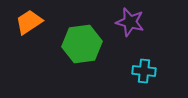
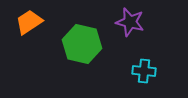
green hexagon: rotated 21 degrees clockwise
